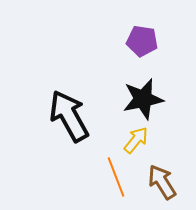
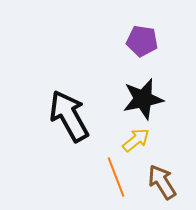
yellow arrow: rotated 12 degrees clockwise
